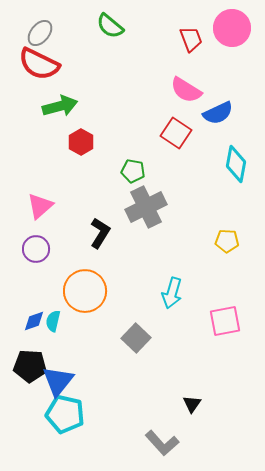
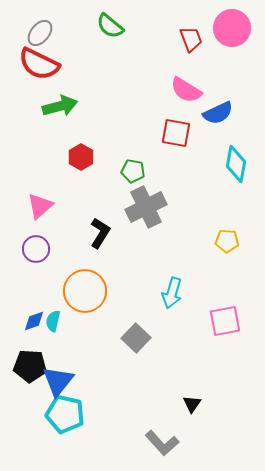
red square: rotated 24 degrees counterclockwise
red hexagon: moved 15 px down
